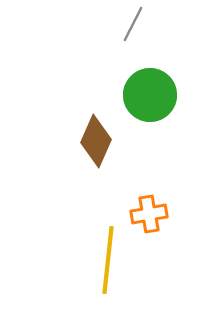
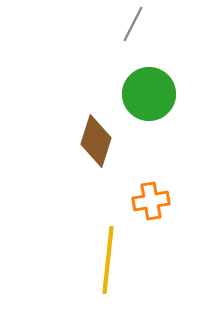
green circle: moved 1 px left, 1 px up
brown diamond: rotated 6 degrees counterclockwise
orange cross: moved 2 px right, 13 px up
